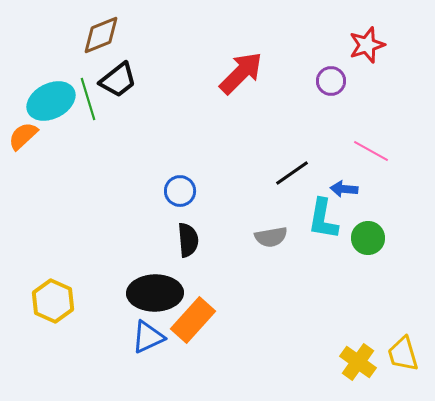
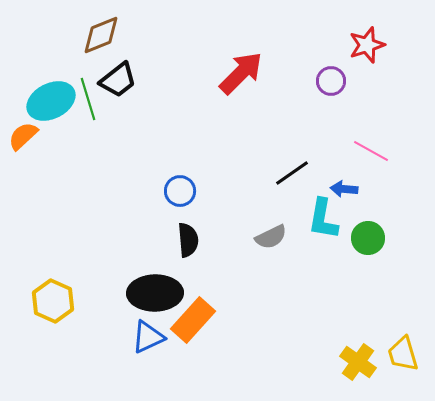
gray semicircle: rotated 16 degrees counterclockwise
